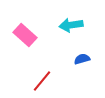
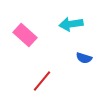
cyan arrow: moved 1 px up
blue semicircle: moved 2 px right, 1 px up; rotated 147 degrees counterclockwise
